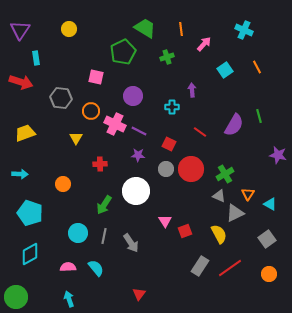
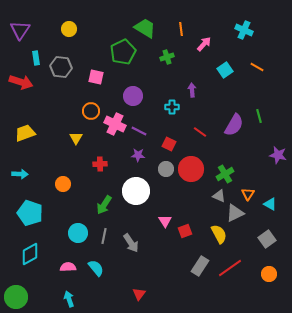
orange line at (257, 67): rotated 32 degrees counterclockwise
gray hexagon at (61, 98): moved 31 px up
